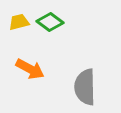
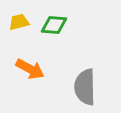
green diamond: moved 4 px right, 3 px down; rotated 32 degrees counterclockwise
